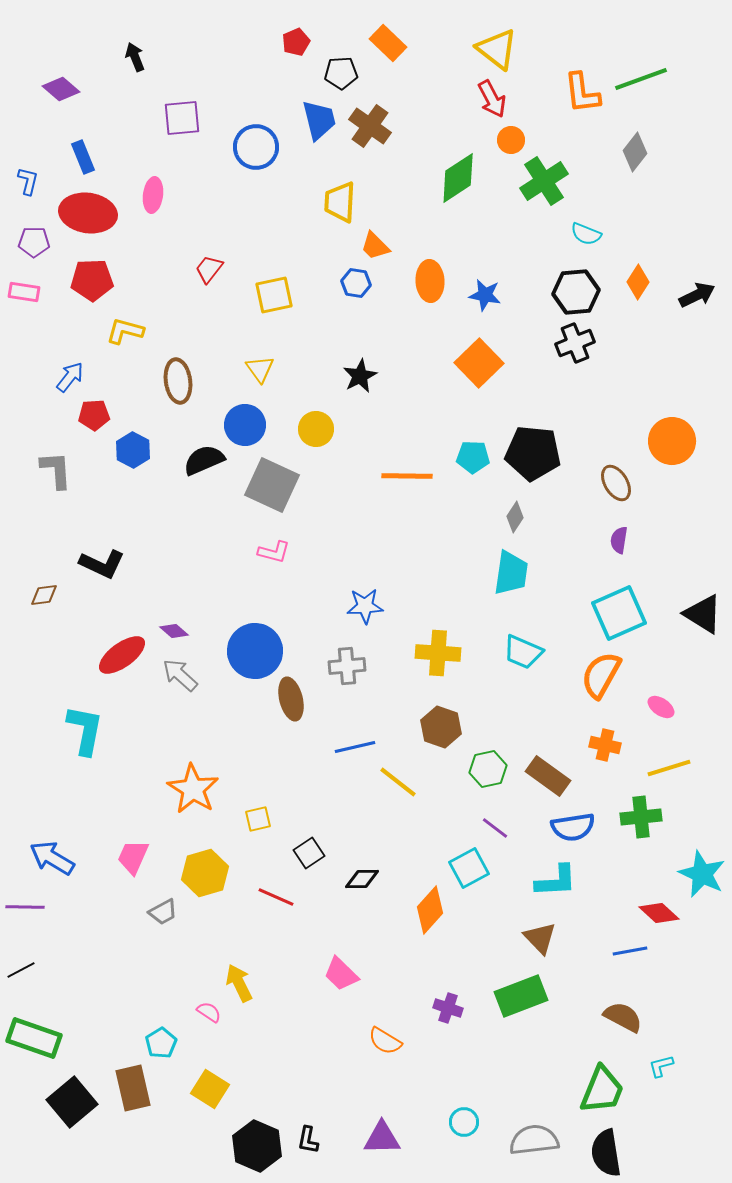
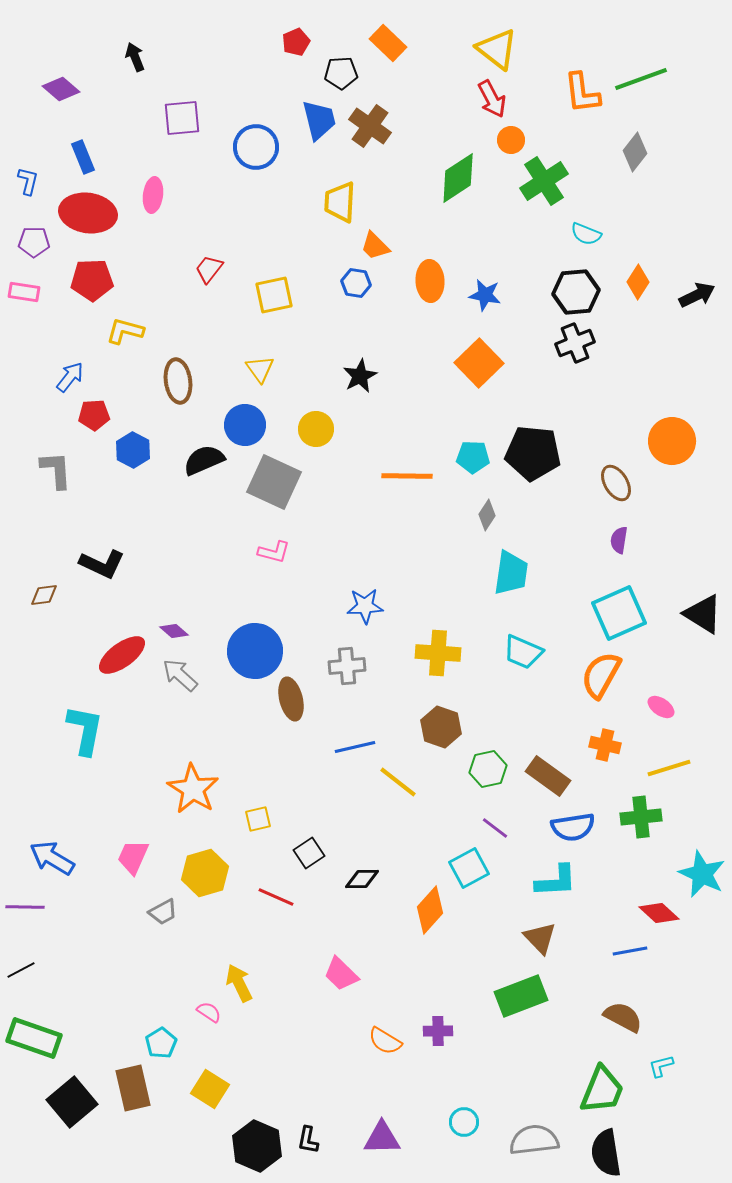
gray square at (272, 485): moved 2 px right, 3 px up
gray diamond at (515, 517): moved 28 px left, 2 px up
purple cross at (448, 1008): moved 10 px left, 23 px down; rotated 20 degrees counterclockwise
